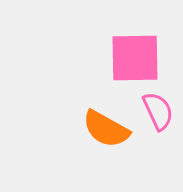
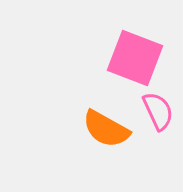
pink square: rotated 22 degrees clockwise
